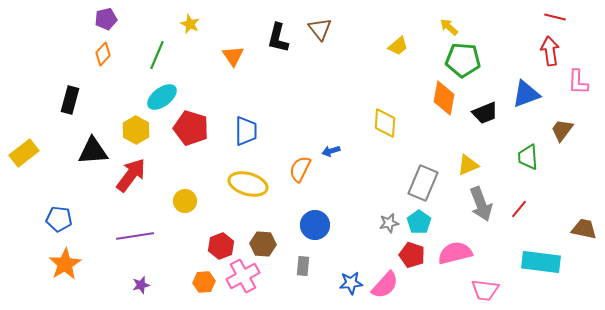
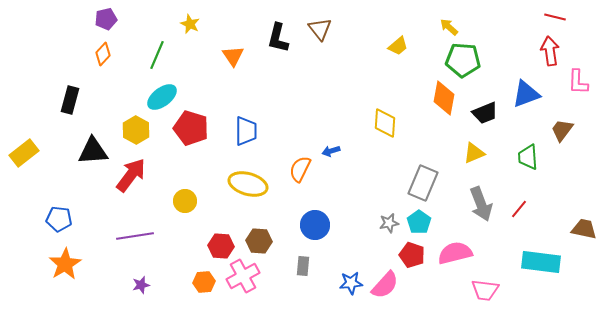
yellow triangle at (468, 165): moved 6 px right, 12 px up
brown hexagon at (263, 244): moved 4 px left, 3 px up
red hexagon at (221, 246): rotated 25 degrees clockwise
